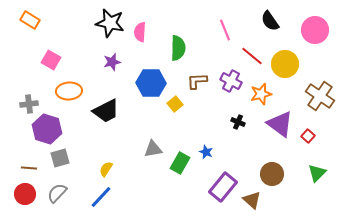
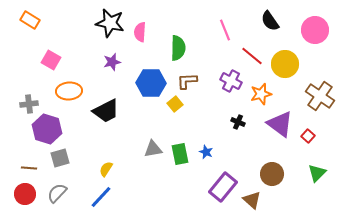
brown L-shape: moved 10 px left
green rectangle: moved 9 px up; rotated 40 degrees counterclockwise
